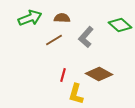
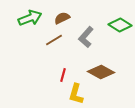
brown semicircle: rotated 28 degrees counterclockwise
green diamond: rotated 10 degrees counterclockwise
brown diamond: moved 2 px right, 2 px up
